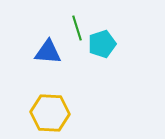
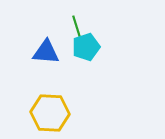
cyan pentagon: moved 16 px left, 3 px down
blue triangle: moved 2 px left
